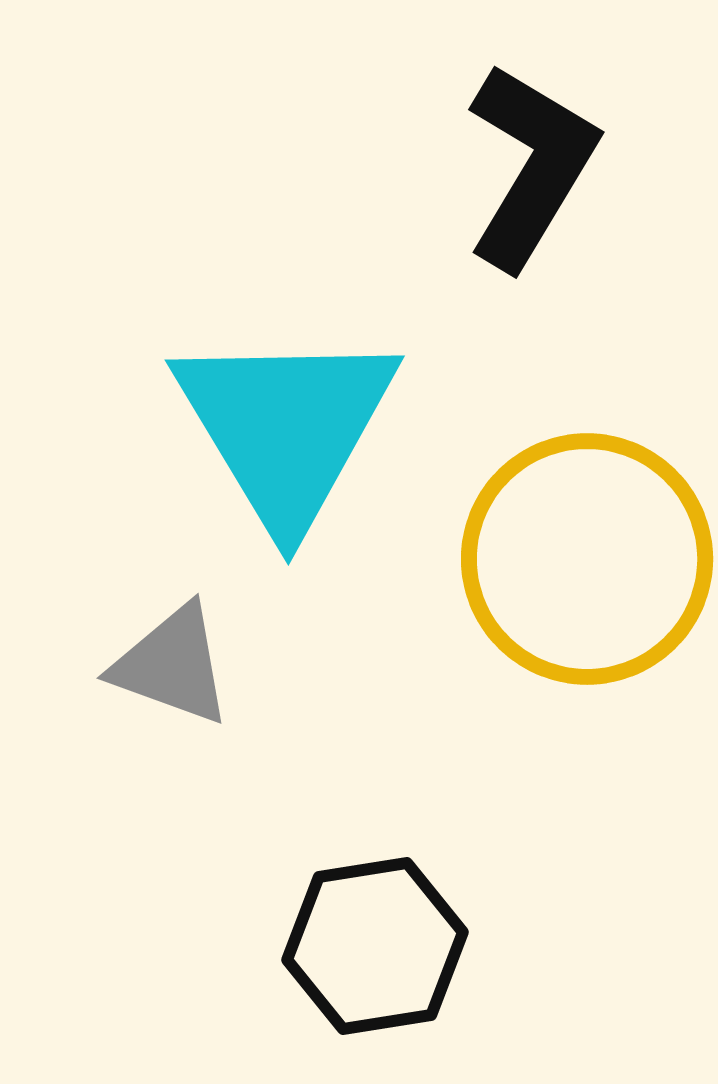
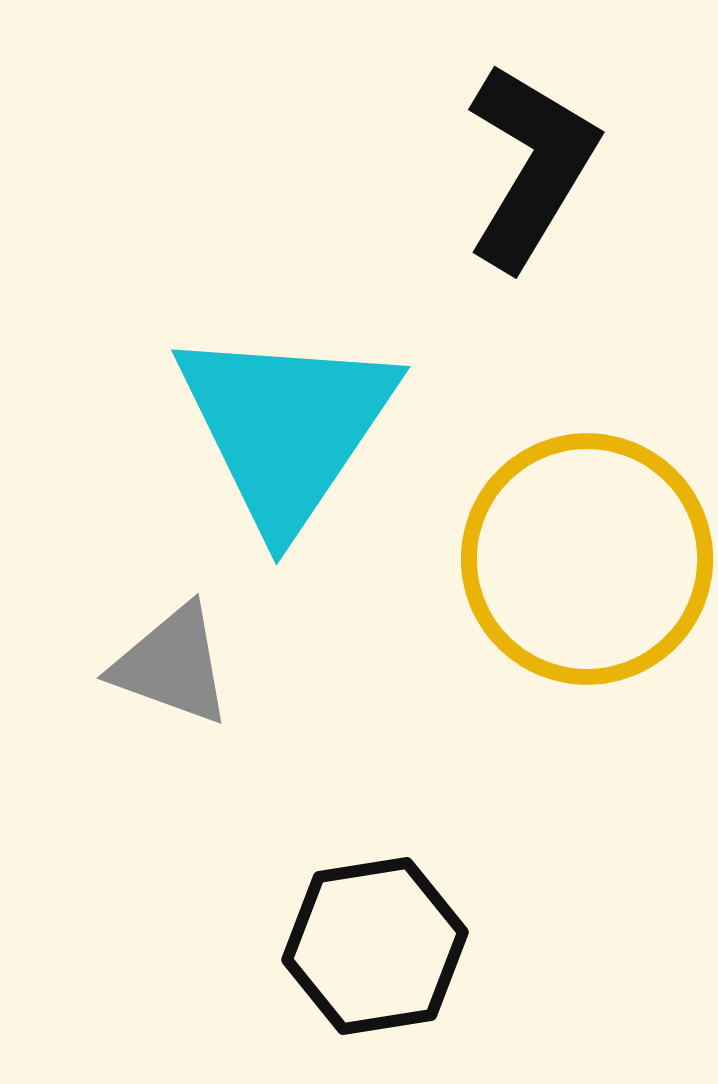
cyan triangle: rotated 5 degrees clockwise
